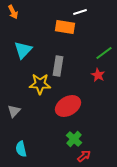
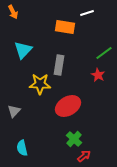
white line: moved 7 px right, 1 px down
gray rectangle: moved 1 px right, 1 px up
cyan semicircle: moved 1 px right, 1 px up
